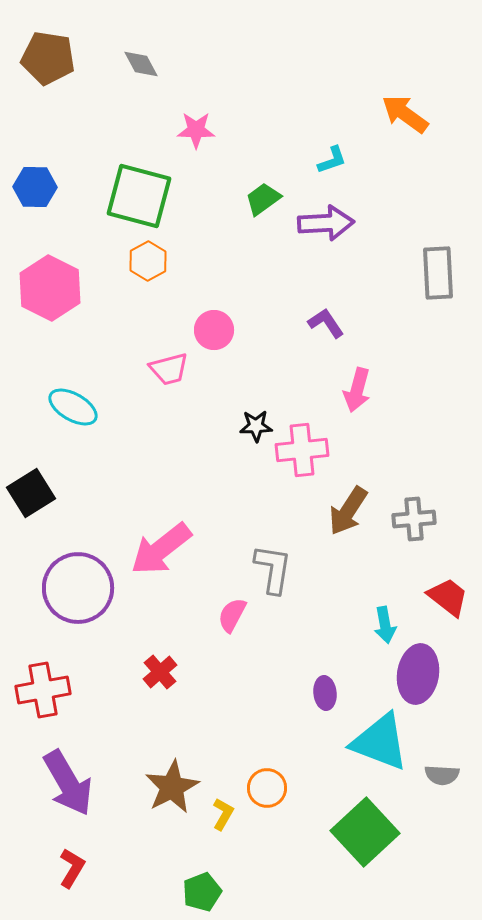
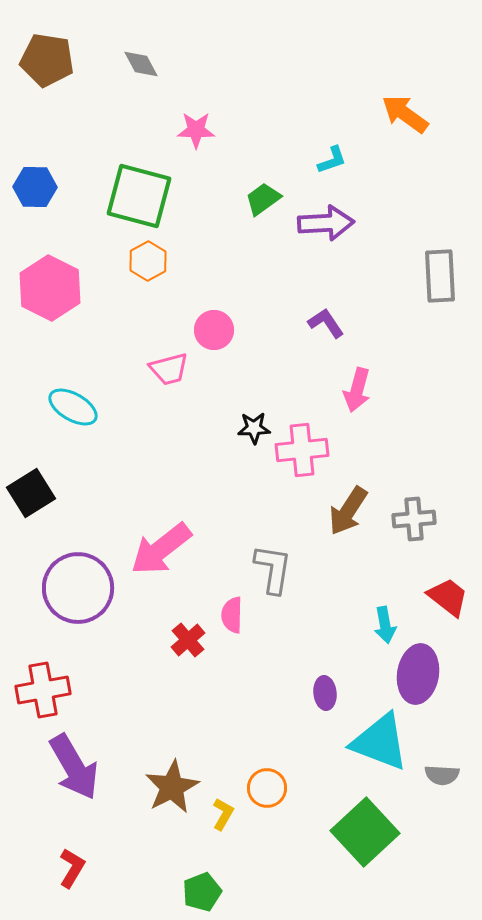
brown pentagon at (48, 58): moved 1 px left, 2 px down
gray rectangle at (438, 273): moved 2 px right, 3 px down
black star at (256, 426): moved 2 px left, 2 px down
pink semicircle at (232, 615): rotated 27 degrees counterclockwise
red cross at (160, 672): moved 28 px right, 32 px up
purple arrow at (68, 783): moved 6 px right, 16 px up
